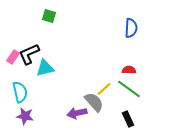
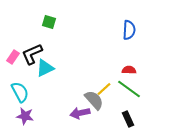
green square: moved 6 px down
blue semicircle: moved 2 px left, 2 px down
black L-shape: moved 3 px right
cyan triangle: rotated 12 degrees counterclockwise
cyan semicircle: rotated 15 degrees counterclockwise
gray semicircle: moved 2 px up
purple arrow: moved 3 px right
